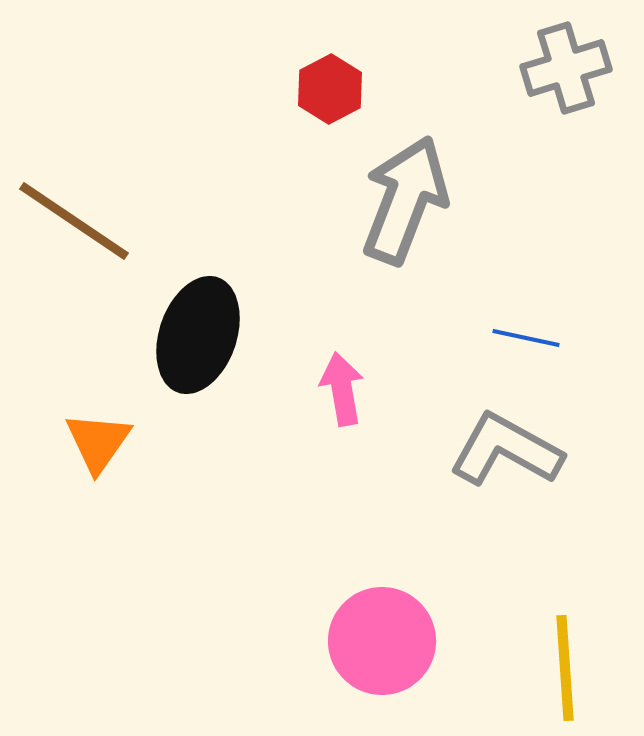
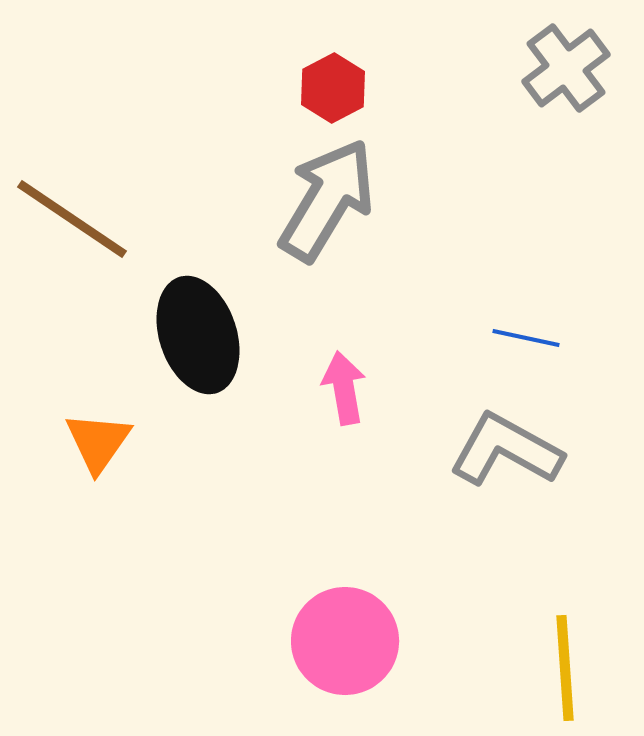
gray cross: rotated 20 degrees counterclockwise
red hexagon: moved 3 px right, 1 px up
gray arrow: moved 78 px left; rotated 10 degrees clockwise
brown line: moved 2 px left, 2 px up
black ellipse: rotated 37 degrees counterclockwise
pink arrow: moved 2 px right, 1 px up
pink circle: moved 37 px left
